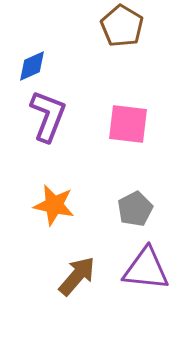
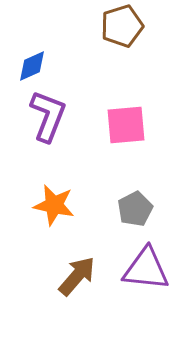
brown pentagon: rotated 24 degrees clockwise
pink square: moved 2 px left, 1 px down; rotated 12 degrees counterclockwise
